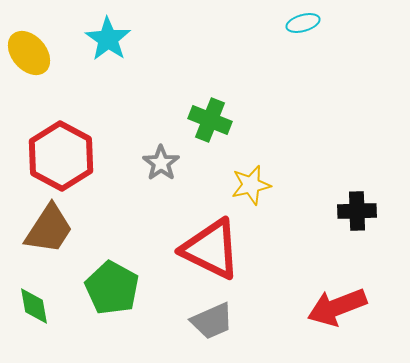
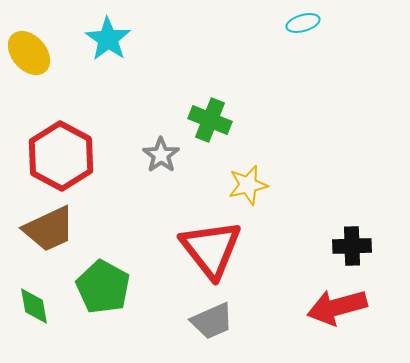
gray star: moved 8 px up
yellow star: moved 3 px left
black cross: moved 5 px left, 35 px down
brown trapezoid: rotated 32 degrees clockwise
red triangle: rotated 26 degrees clockwise
green pentagon: moved 9 px left, 1 px up
red arrow: rotated 6 degrees clockwise
